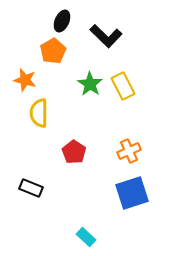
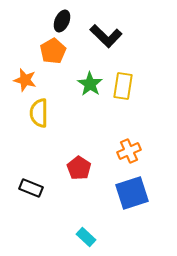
yellow rectangle: rotated 36 degrees clockwise
red pentagon: moved 5 px right, 16 px down
